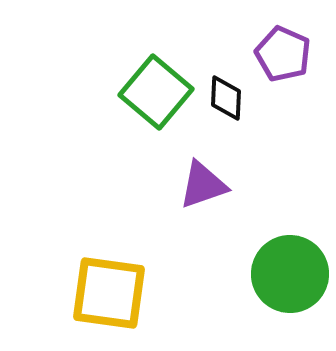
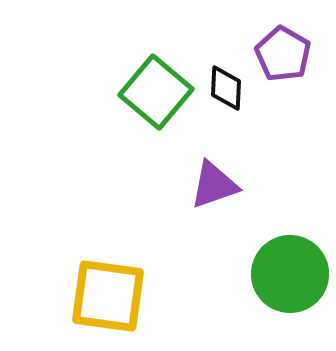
purple pentagon: rotated 6 degrees clockwise
black diamond: moved 10 px up
purple triangle: moved 11 px right
yellow square: moved 1 px left, 3 px down
